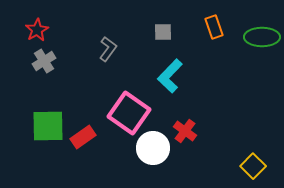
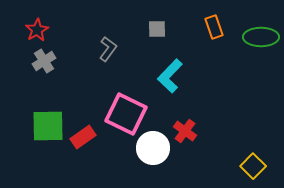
gray square: moved 6 px left, 3 px up
green ellipse: moved 1 px left
pink square: moved 3 px left, 1 px down; rotated 9 degrees counterclockwise
